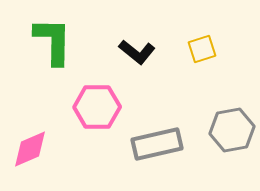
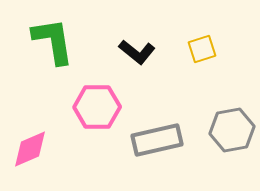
green L-shape: rotated 10 degrees counterclockwise
gray rectangle: moved 4 px up
